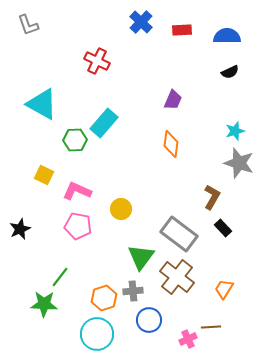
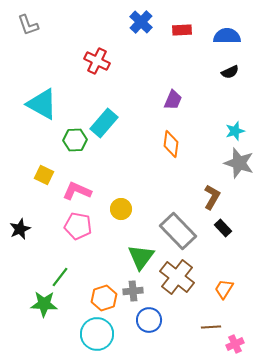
gray rectangle: moved 1 px left, 3 px up; rotated 9 degrees clockwise
pink cross: moved 47 px right, 5 px down
